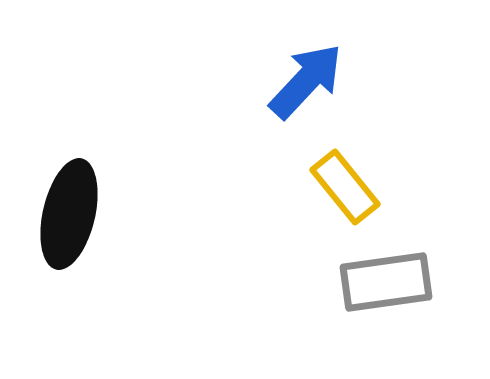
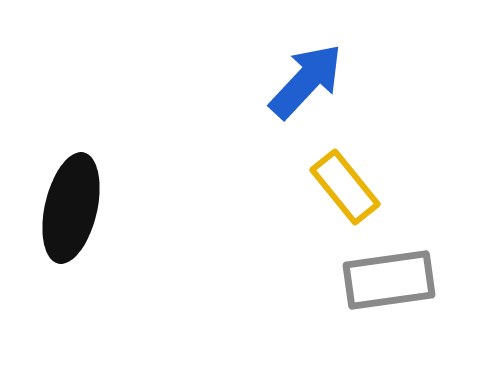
black ellipse: moved 2 px right, 6 px up
gray rectangle: moved 3 px right, 2 px up
